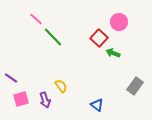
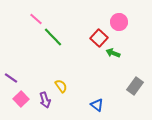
pink square: rotated 28 degrees counterclockwise
